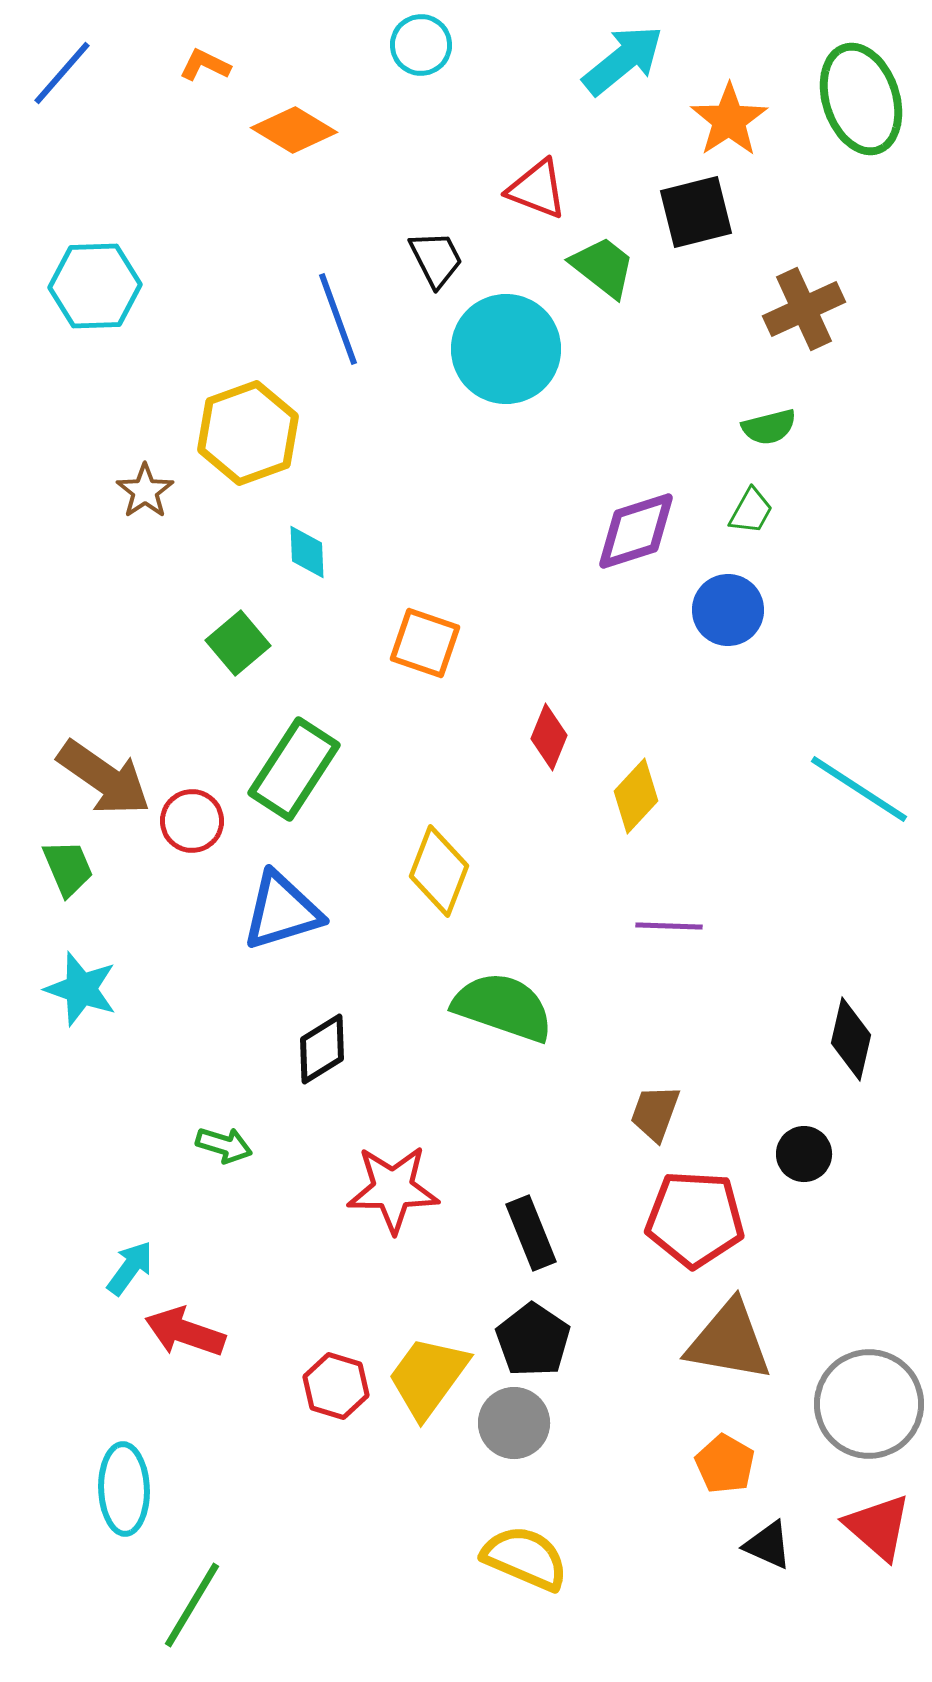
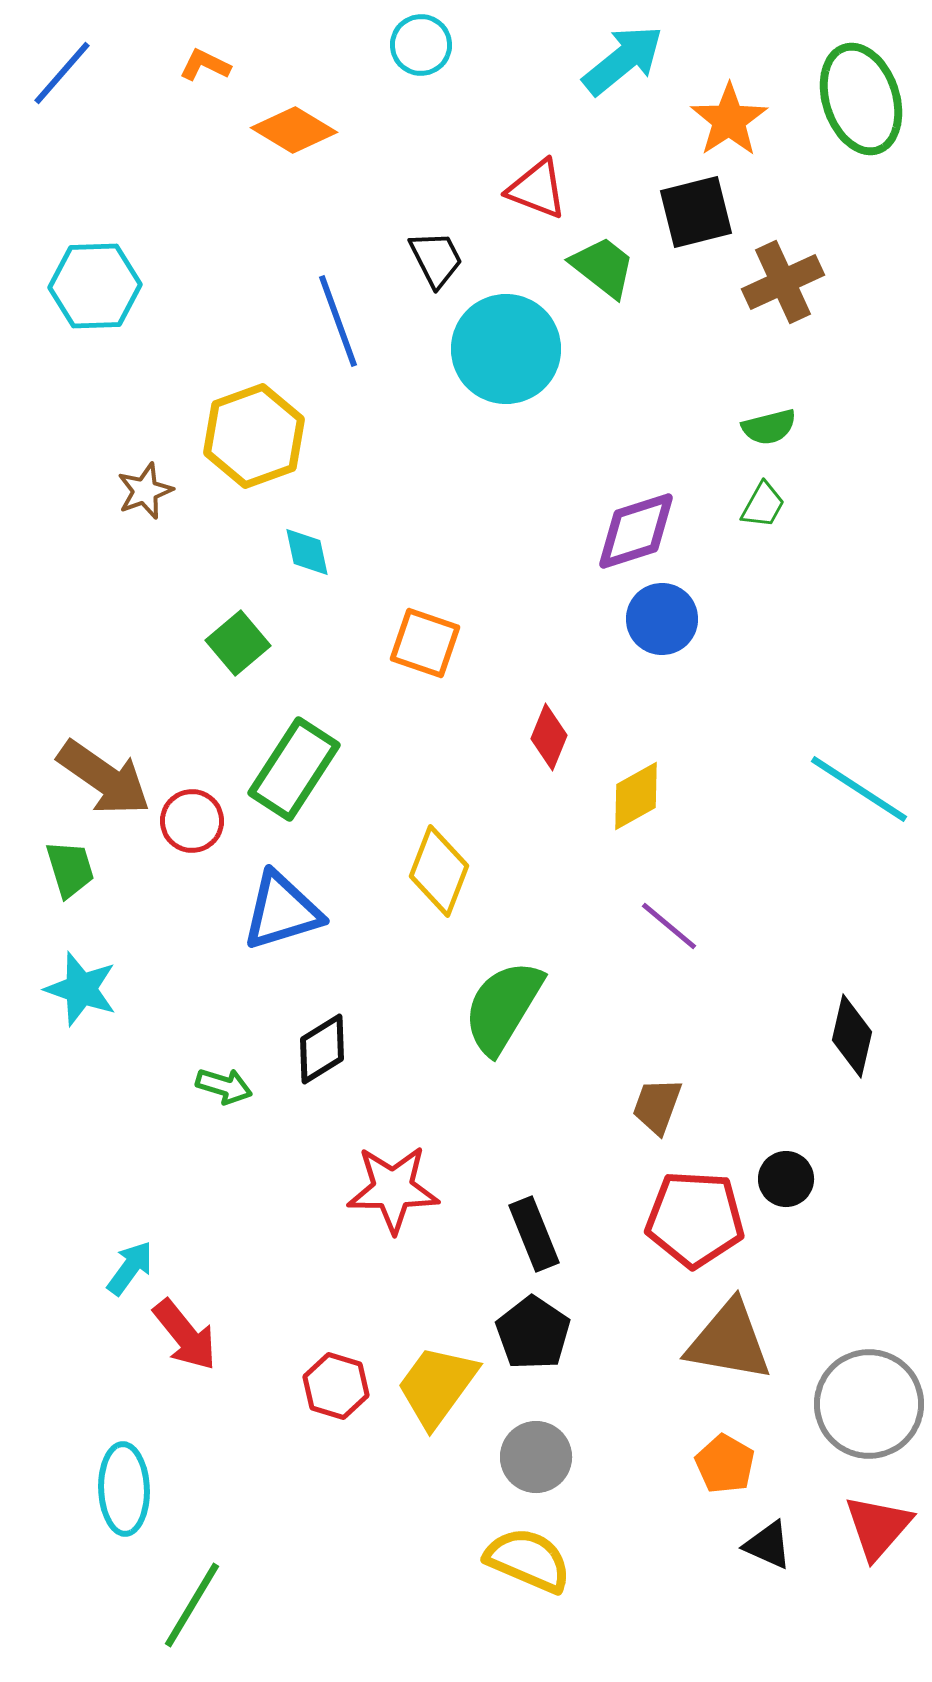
brown cross at (804, 309): moved 21 px left, 27 px up
blue line at (338, 319): moved 2 px down
yellow hexagon at (248, 433): moved 6 px right, 3 px down
brown star at (145, 491): rotated 14 degrees clockwise
green trapezoid at (751, 511): moved 12 px right, 6 px up
cyan diamond at (307, 552): rotated 10 degrees counterclockwise
blue circle at (728, 610): moved 66 px left, 9 px down
yellow diamond at (636, 796): rotated 18 degrees clockwise
green trapezoid at (68, 868): moved 2 px right, 1 px down; rotated 6 degrees clockwise
purple line at (669, 926): rotated 38 degrees clockwise
green semicircle at (503, 1007): rotated 78 degrees counterclockwise
black diamond at (851, 1039): moved 1 px right, 3 px up
brown trapezoid at (655, 1113): moved 2 px right, 7 px up
green arrow at (224, 1145): moved 59 px up
black circle at (804, 1154): moved 18 px left, 25 px down
black rectangle at (531, 1233): moved 3 px right, 1 px down
red arrow at (185, 1332): moved 3 px down; rotated 148 degrees counterclockwise
black pentagon at (533, 1340): moved 7 px up
yellow trapezoid at (428, 1377): moved 9 px right, 9 px down
gray circle at (514, 1423): moved 22 px right, 34 px down
red triangle at (878, 1527): rotated 30 degrees clockwise
yellow semicircle at (525, 1558): moved 3 px right, 2 px down
